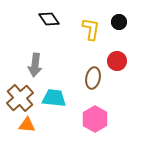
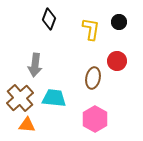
black diamond: rotated 55 degrees clockwise
